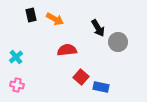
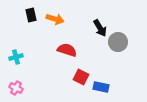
orange arrow: rotated 12 degrees counterclockwise
black arrow: moved 2 px right
red semicircle: rotated 24 degrees clockwise
cyan cross: rotated 24 degrees clockwise
red square: rotated 14 degrees counterclockwise
pink cross: moved 1 px left, 3 px down; rotated 16 degrees clockwise
